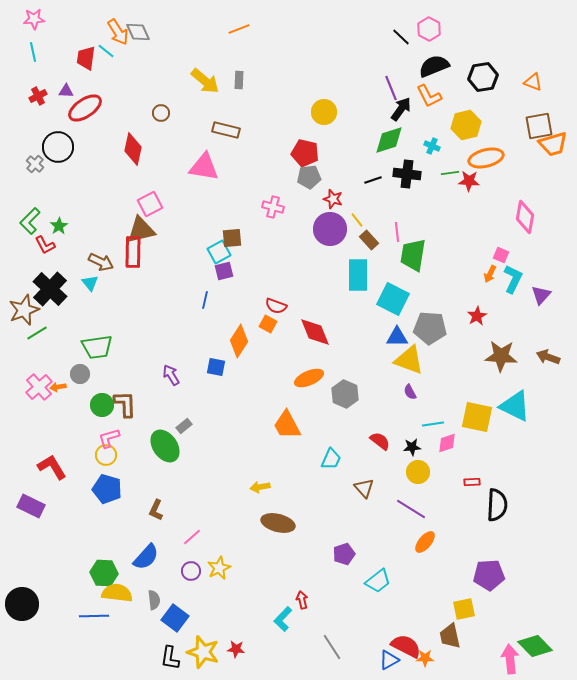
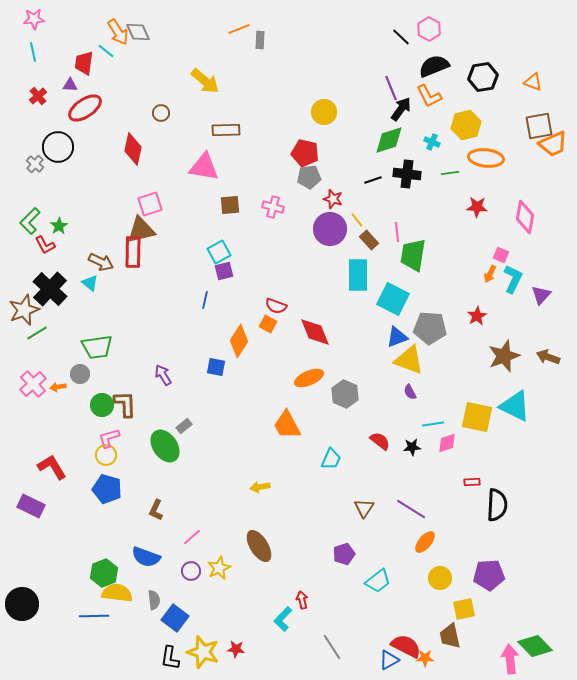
red trapezoid at (86, 58): moved 2 px left, 5 px down
gray rectangle at (239, 80): moved 21 px right, 40 px up
purple triangle at (66, 91): moved 4 px right, 6 px up
red cross at (38, 96): rotated 12 degrees counterclockwise
brown rectangle at (226, 130): rotated 16 degrees counterclockwise
orange trapezoid at (553, 144): rotated 8 degrees counterclockwise
cyan cross at (432, 146): moved 4 px up
orange ellipse at (486, 158): rotated 20 degrees clockwise
red star at (469, 181): moved 8 px right, 26 px down
pink square at (150, 204): rotated 10 degrees clockwise
brown square at (232, 238): moved 2 px left, 33 px up
cyan triangle at (90, 283): rotated 12 degrees counterclockwise
blue triangle at (397, 337): rotated 20 degrees counterclockwise
brown star at (501, 356): moved 3 px right; rotated 24 degrees counterclockwise
purple arrow at (171, 375): moved 8 px left
pink cross at (39, 387): moved 6 px left, 3 px up
yellow circle at (418, 472): moved 22 px right, 106 px down
brown triangle at (364, 488): moved 20 px down; rotated 15 degrees clockwise
brown ellipse at (278, 523): moved 19 px left, 23 px down; rotated 44 degrees clockwise
blue semicircle at (146, 557): rotated 68 degrees clockwise
green hexagon at (104, 573): rotated 24 degrees counterclockwise
